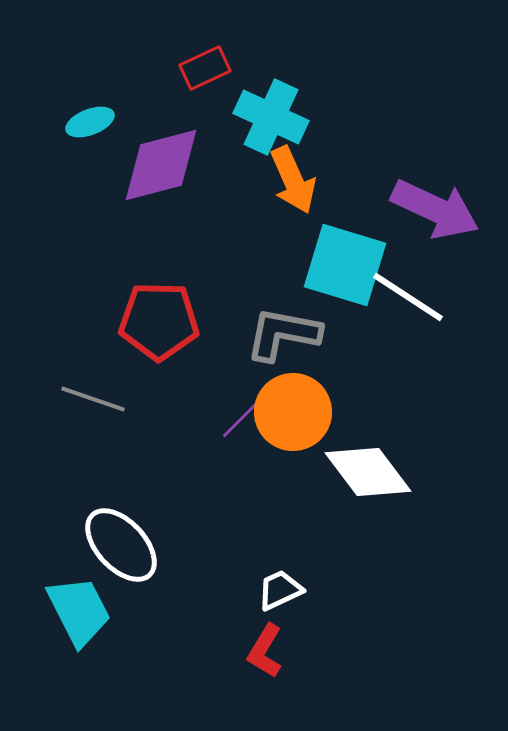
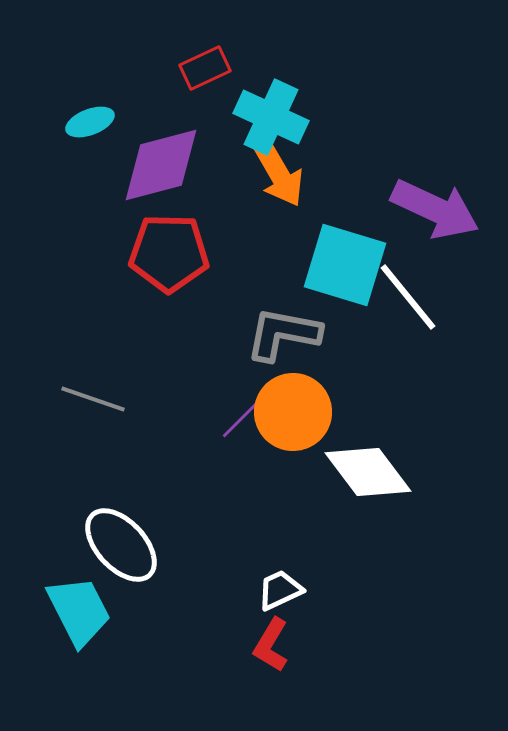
orange arrow: moved 14 px left, 6 px up; rotated 6 degrees counterclockwise
white line: rotated 18 degrees clockwise
red pentagon: moved 10 px right, 68 px up
red L-shape: moved 6 px right, 6 px up
